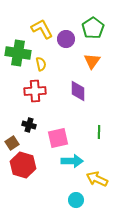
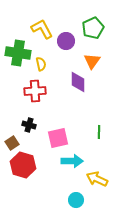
green pentagon: rotated 10 degrees clockwise
purple circle: moved 2 px down
purple diamond: moved 9 px up
